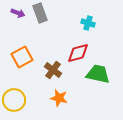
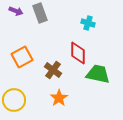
purple arrow: moved 2 px left, 2 px up
red diamond: rotated 75 degrees counterclockwise
orange star: rotated 24 degrees clockwise
